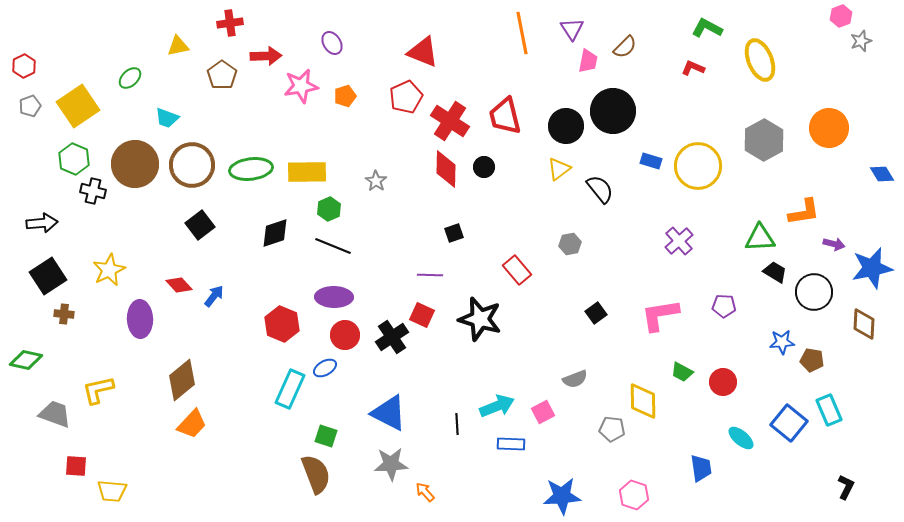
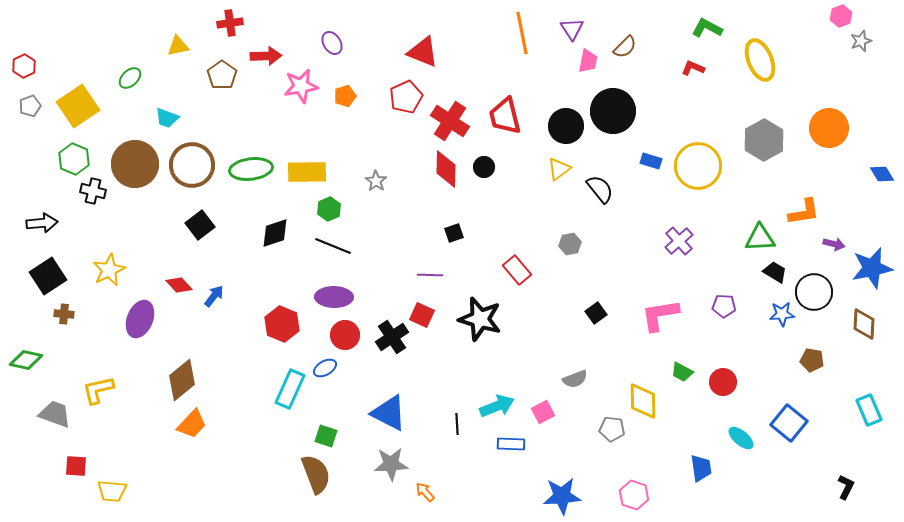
purple ellipse at (140, 319): rotated 24 degrees clockwise
blue star at (782, 342): moved 28 px up
cyan rectangle at (829, 410): moved 40 px right
